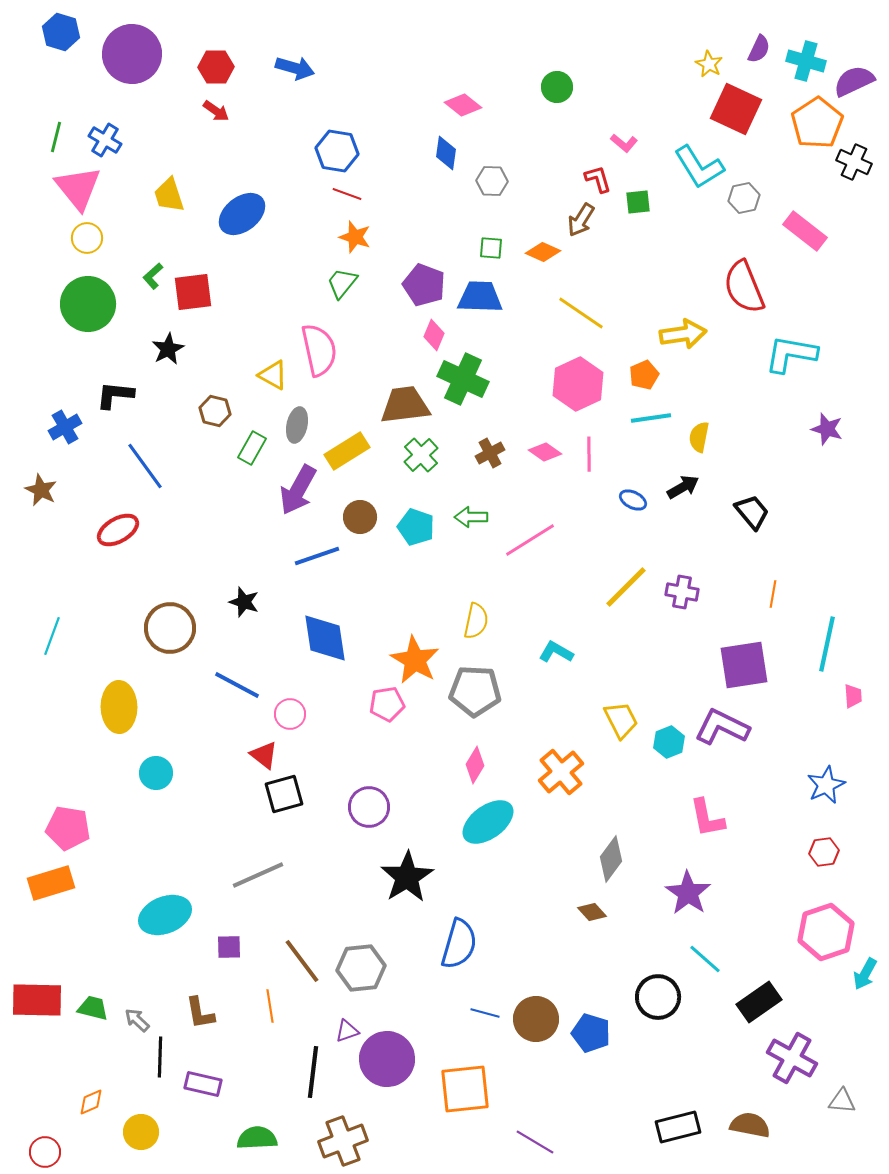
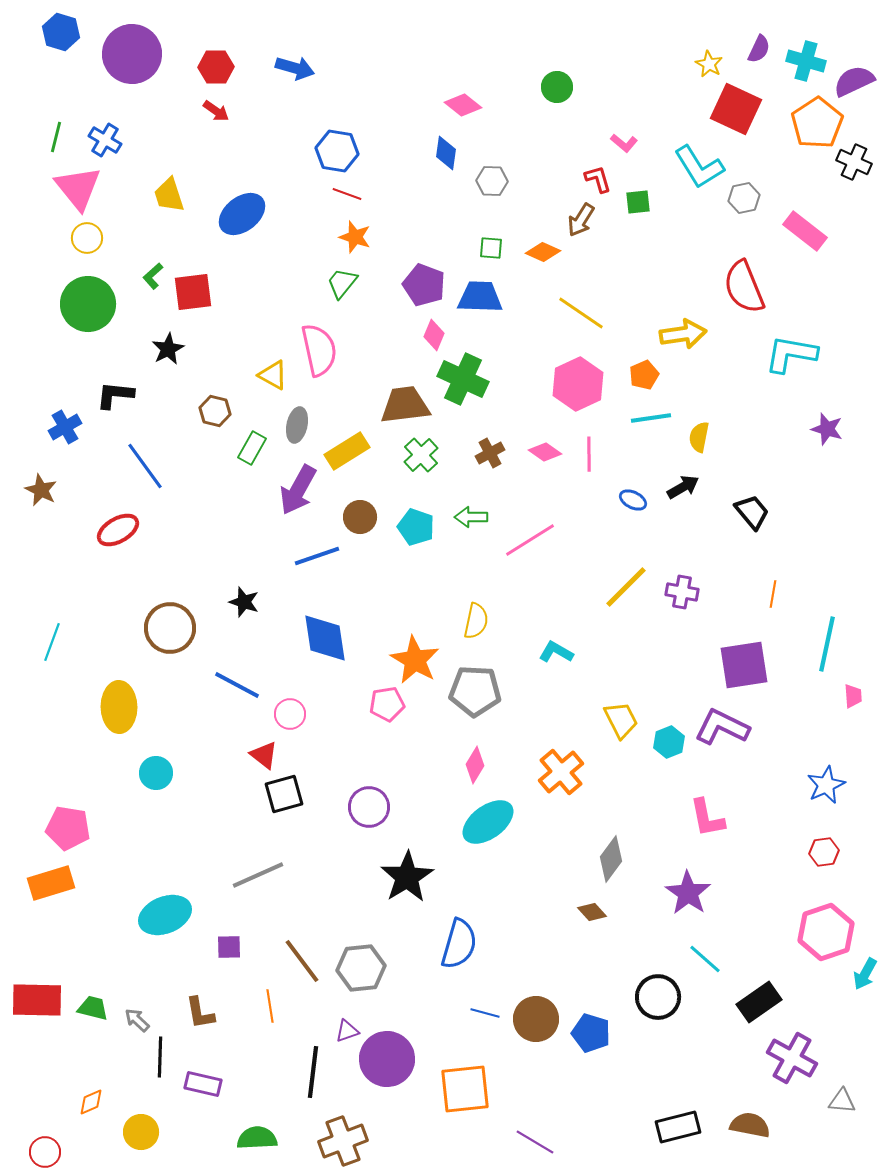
cyan line at (52, 636): moved 6 px down
